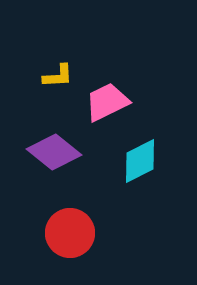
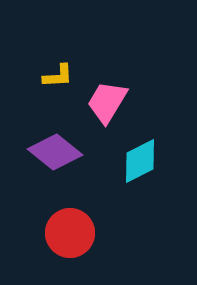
pink trapezoid: rotated 33 degrees counterclockwise
purple diamond: moved 1 px right
